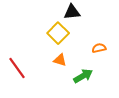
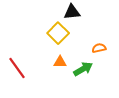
orange triangle: moved 2 px down; rotated 16 degrees counterclockwise
green arrow: moved 7 px up
